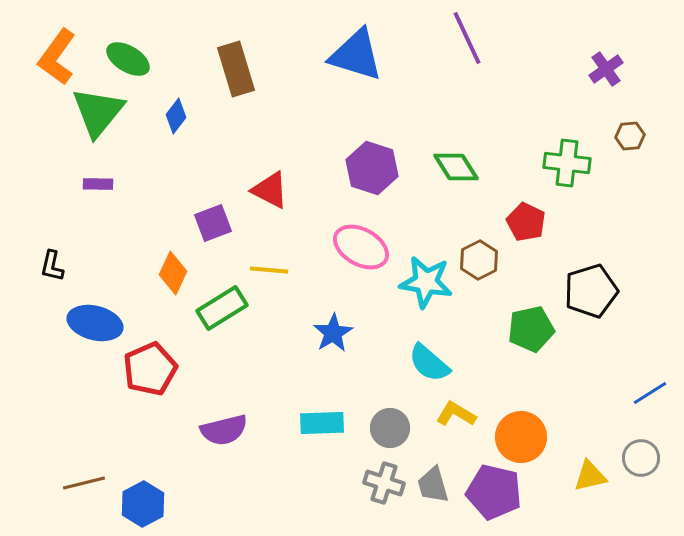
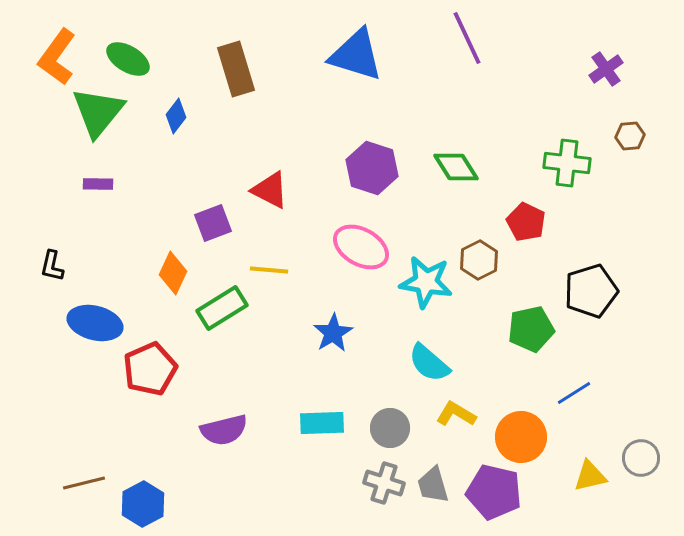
blue line at (650, 393): moved 76 px left
